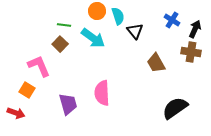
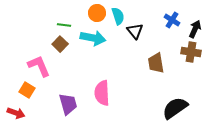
orange circle: moved 2 px down
cyan arrow: rotated 25 degrees counterclockwise
brown trapezoid: rotated 20 degrees clockwise
